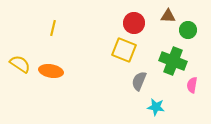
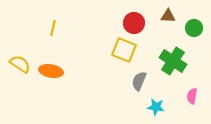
green circle: moved 6 px right, 2 px up
green cross: rotated 12 degrees clockwise
pink semicircle: moved 11 px down
